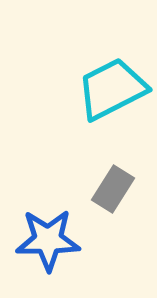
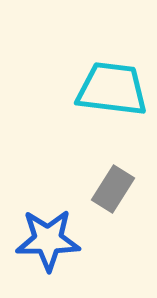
cyan trapezoid: rotated 34 degrees clockwise
